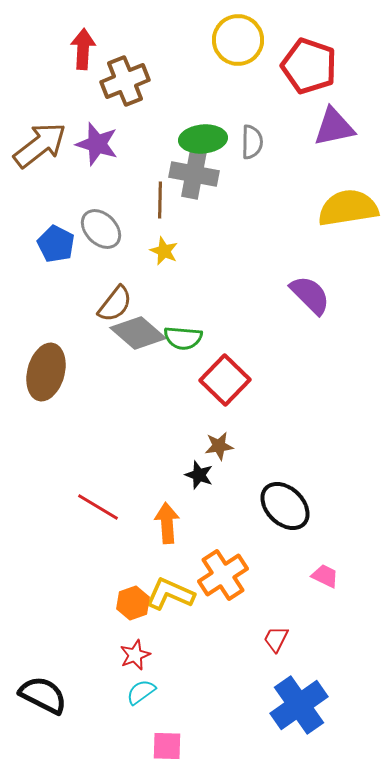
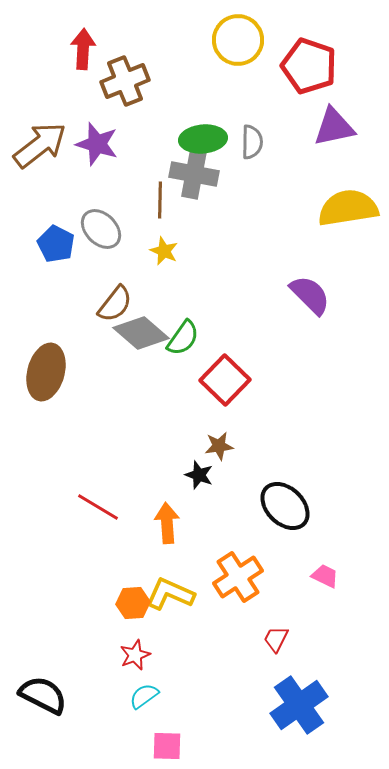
gray diamond: moved 3 px right
green semicircle: rotated 60 degrees counterclockwise
orange cross: moved 15 px right, 2 px down
orange hexagon: rotated 16 degrees clockwise
cyan semicircle: moved 3 px right, 4 px down
